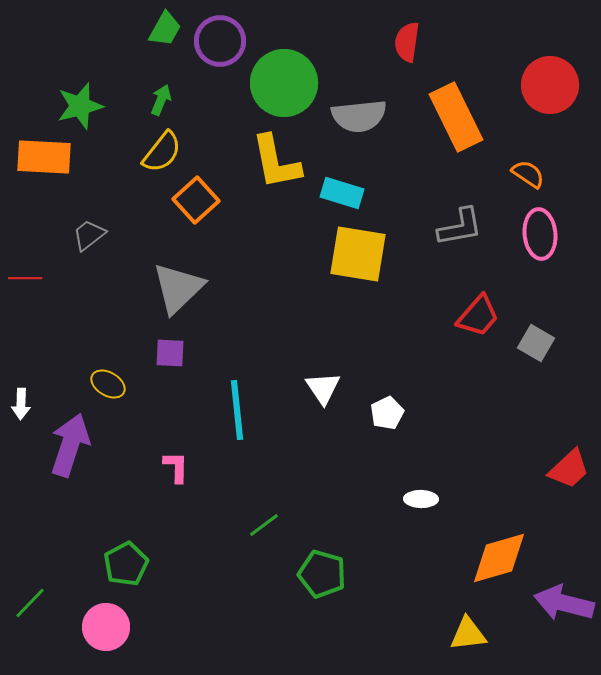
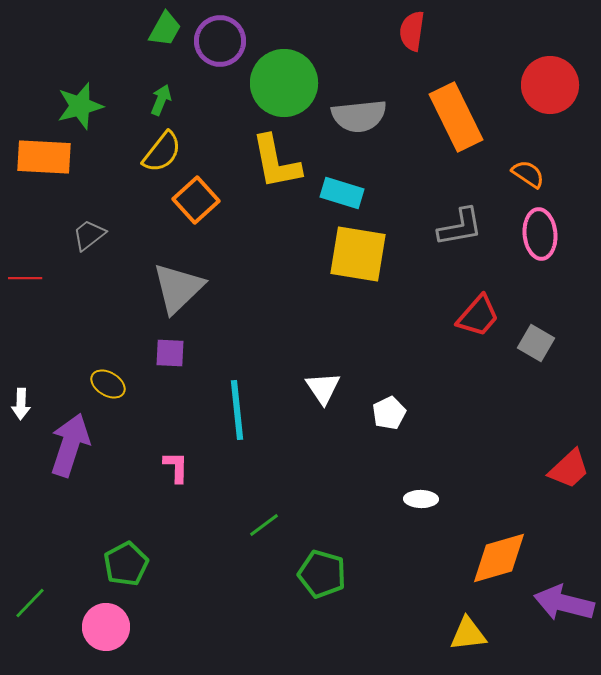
red semicircle at (407, 42): moved 5 px right, 11 px up
white pentagon at (387, 413): moved 2 px right
